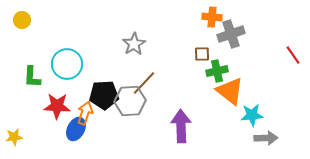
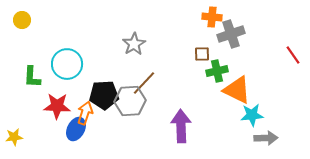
orange triangle: moved 7 px right, 1 px up; rotated 12 degrees counterclockwise
